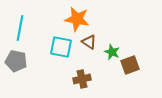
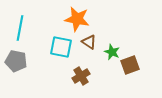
brown cross: moved 1 px left, 3 px up; rotated 18 degrees counterclockwise
